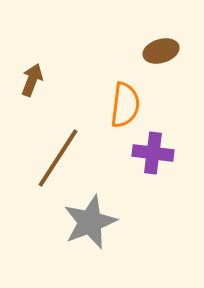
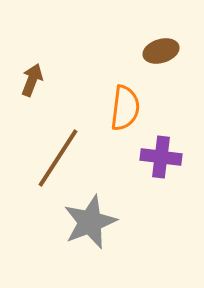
orange semicircle: moved 3 px down
purple cross: moved 8 px right, 4 px down
